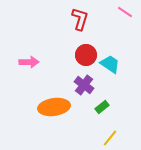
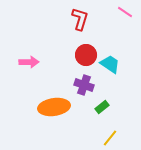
purple cross: rotated 18 degrees counterclockwise
